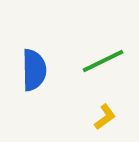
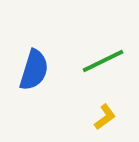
blue semicircle: rotated 18 degrees clockwise
